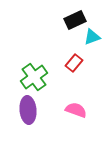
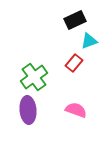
cyan triangle: moved 3 px left, 4 px down
